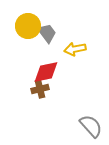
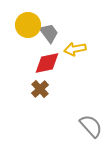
yellow circle: moved 1 px up
gray trapezoid: moved 2 px right
red diamond: moved 1 px right, 9 px up
brown cross: rotated 30 degrees counterclockwise
